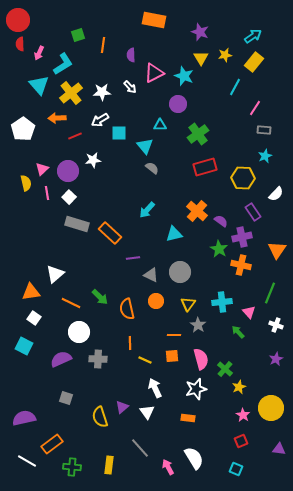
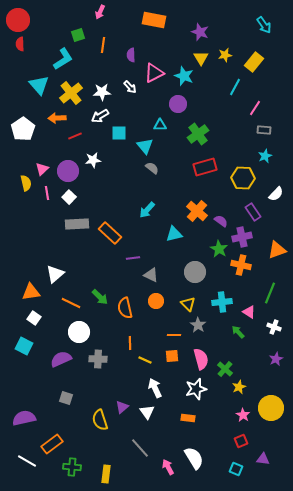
cyan arrow at (253, 36): moved 11 px right, 11 px up; rotated 90 degrees clockwise
pink arrow at (39, 53): moved 61 px right, 41 px up
cyan L-shape at (63, 64): moved 5 px up
white arrow at (100, 120): moved 4 px up
gray rectangle at (77, 224): rotated 20 degrees counterclockwise
orange triangle at (277, 250): rotated 36 degrees clockwise
gray circle at (180, 272): moved 15 px right
yellow triangle at (188, 304): rotated 21 degrees counterclockwise
orange semicircle at (127, 309): moved 2 px left, 1 px up
pink triangle at (249, 312): rotated 16 degrees counterclockwise
white cross at (276, 325): moved 2 px left, 2 px down
yellow semicircle at (100, 417): moved 3 px down
purple triangle at (279, 449): moved 16 px left, 10 px down
yellow rectangle at (109, 465): moved 3 px left, 9 px down
